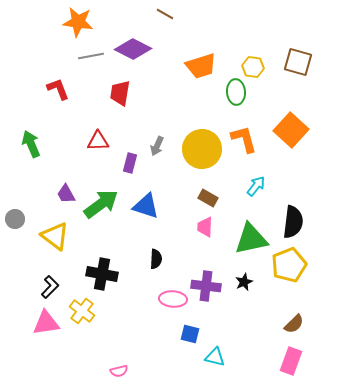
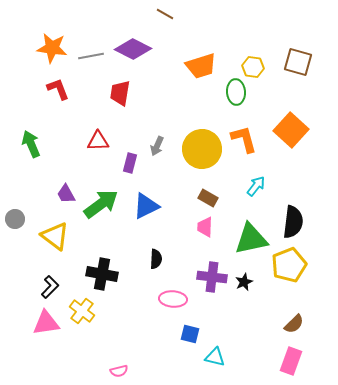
orange star at (78, 22): moved 26 px left, 26 px down
blue triangle at (146, 206): rotated 44 degrees counterclockwise
purple cross at (206, 286): moved 6 px right, 9 px up
